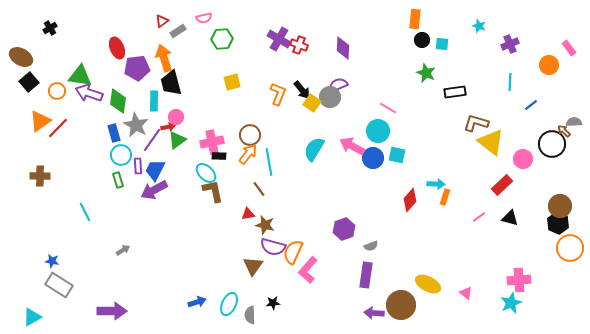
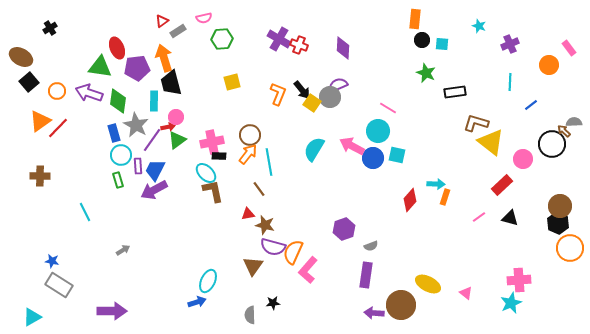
green triangle at (80, 76): moved 20 px right, 9 px up
cyan ellipse at (229, 304): moved 21 px left, 23 px up
